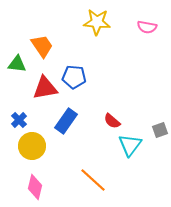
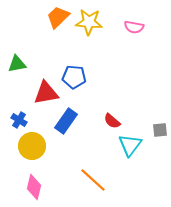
yellow star: moved 8 px left
pink semicircle: moved 13 px left
orange trapezoid: moved 16 px right, 29 px up; rotated 100 degrees counterclockwise
green triangle: rotated 18 degrees counterclockwise
red triangle: moved 1 px right, 5 px down
blue cross: rotated 14 degrees counterclockwise
gray square: rotated 14 degrees clockwise
pink diamond: moved 1 px left
